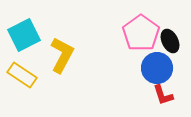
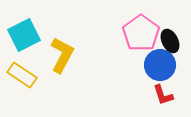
blue circle: moved 3 px right, 3 px up
